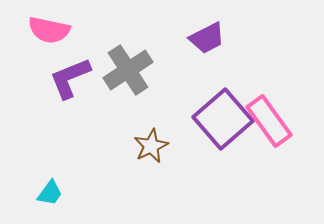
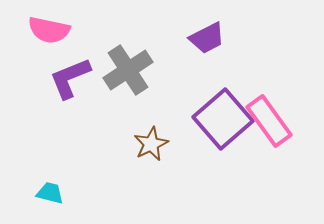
brown star: moved 2 px up
cyan trapezoid: rotated 112 degrees counterclockwise
